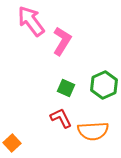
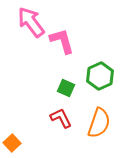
pink arrow: moved 1 px down
pink L-shape: rotated 48 degrees counterclockwise
green hexagon: moved 4 px left, 9 px up
orange semicircle: moved 6 px right, 8 px up; rotated 68 degrees counterclockwise
